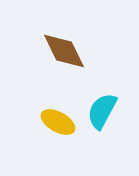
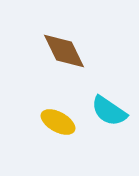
cyan semicircle: moved 7 px right; rotated 84 degrees counterclockwise
